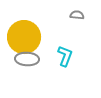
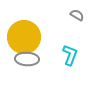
gray semicircle: rotated 24 degrees clockwise
cyan L-shape: moved 5 px right, 1 px up
